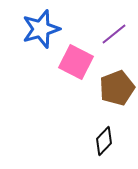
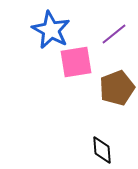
blue star: moved 10 px right, 1 px down; rotated 27 degrees counterclockwise
pink square: rotated 36 degrees counterclockwise
black diamond: moved 2 px left, 9 px down; rotated 48 degrees counterclockwise
